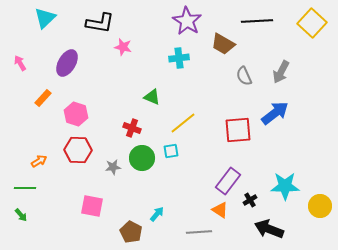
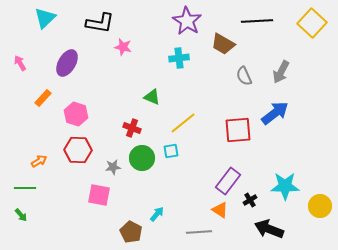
pink square: moved 7 px right, 11 px up
